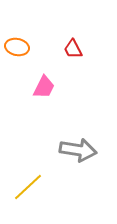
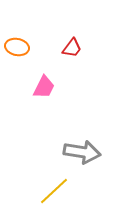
red trapezoid: moved 1 px left, 1 px up; rotated 115 degrees counterclockwise
gray arrow: moved 4 px right, 2 px down
yellow line: moved 26 px right, 4 px down
